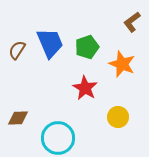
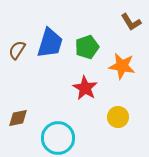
brown L-shape: moved 1 px left; rotated 85 degrees counterclockwise
blue trapezoid: rotated 40 degrees clockwise
orange star: moved 2 px down; rotated 12 degrees counterclockwise
brown diamond: rotated 10 degrees counterclockwise
